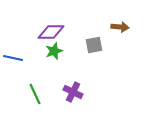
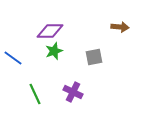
purple diamond: moved 1 px left, 1 px up
gray square: moved 12 px down
blue line: rotated 24 degrees clockwise
